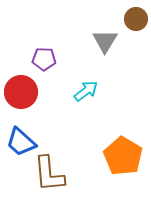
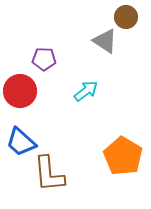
brown circle: moved 10 px left, 2 px up
gray triangle: rotated 28 degrees counterclockwise
red circle: moved 1 px left, 1 px up
